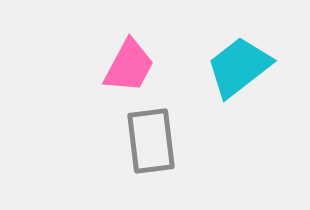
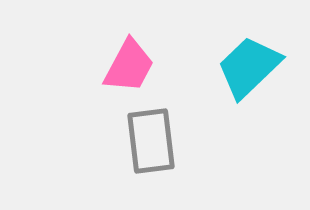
cyan trapezoid: moved 10 px right; rotated 6 degrees counterclockwise
